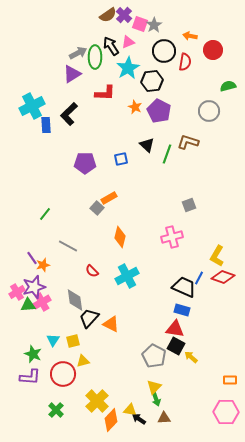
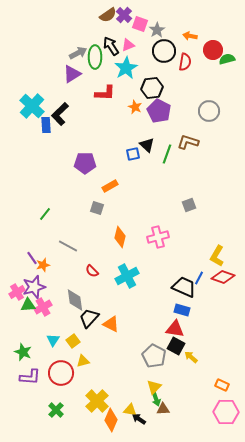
gray star at (154, 25): moved 3 px right, 5 px down
pink triangle at (128, 42): moved 3 px down
cyan star at (128, 68): moved 2 px left
black hexagon at (152, 81): moved 7 px down
green semicircle at (228, 86): moved 1 px left, 27 px up
cyan cross at (32, 106): rotated 20 degrees counterclockwise
black L-shape at (69, 114): moved 9 px left
blue square at (121, 159): moved 12 px right, 5 px up
orange rectangle at (109, 198): moved 1 px right, 12 px up
gray square at (97, 208): rotated 24 degrees counterclockwise
pink cross at (172, 237): moved 14 px left
pink cross at (42, 302): moved 1 px right, 5 px down
yellow square at (73, 341): rotated 24 degrees counterclockwise
green star at (33, 354): moved 10 px left, 2 px up
red circle at (63, 374): moved 2 px left, 1 px up
orange rectangle at (230, 380): moved 8 px left, 5 px down; rotated 24 degrees clockwise
brown triangle at (164, 418): moved 1 px left, 9 px up
orange diamond at (111, 420): rotated 20 degrees counterclockwise
